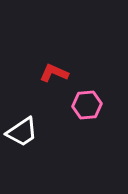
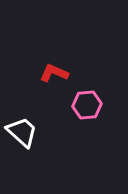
white trapezoid: rotated 104 degrees counterclockwise
